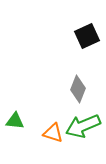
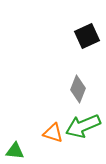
green triangle: moved 30 px down
